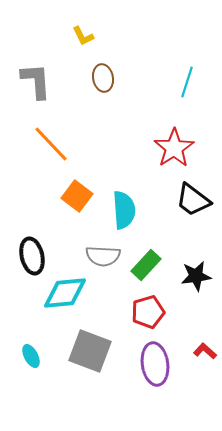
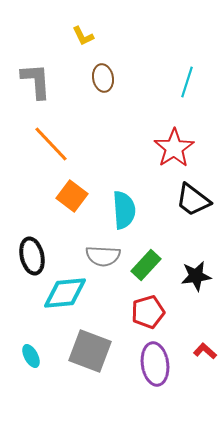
orange square: moved 5 px left
